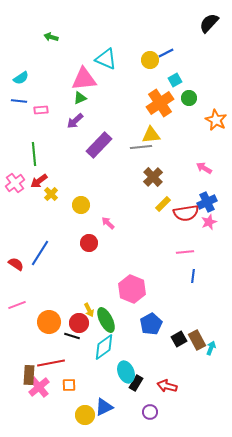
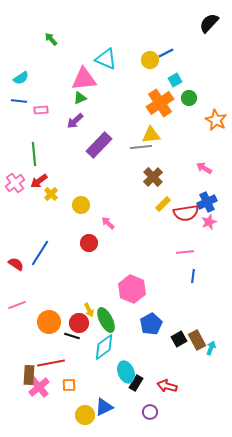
green arrow at (51, 37): moved 2 px down; rotated 32 degrees clockwise
